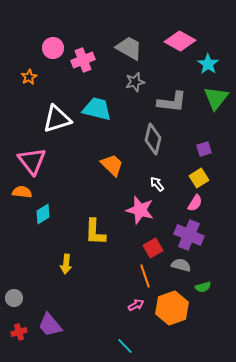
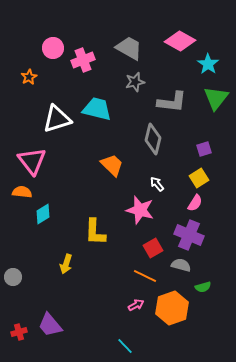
yellow arrow: rotated 12 degrees clockwise
orange line: rotated 45 degrees counterclockwise
gray circle: moved 1 px left, 21 px up
